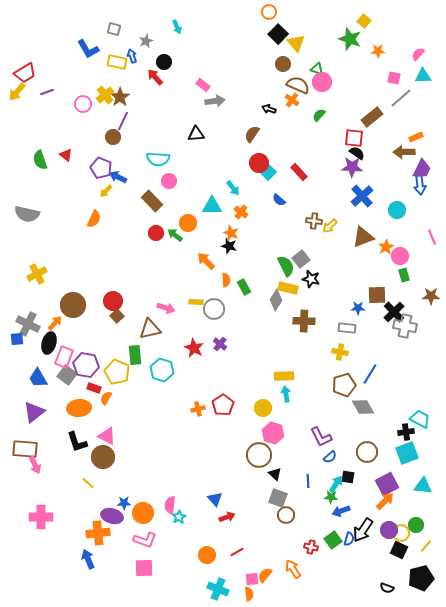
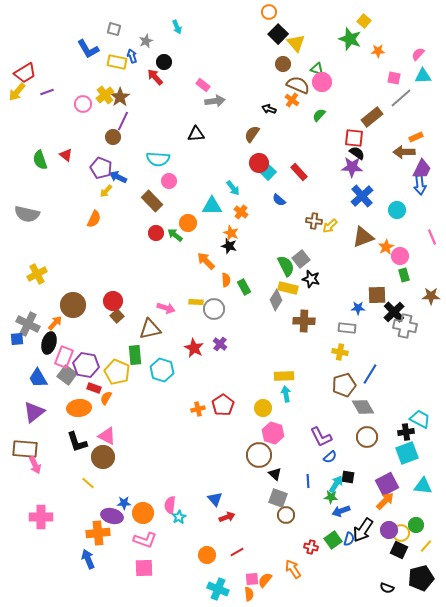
brown circle at (367, 452): moved 15 px up
orange semicircle at (265, 575): moved 5 px down
